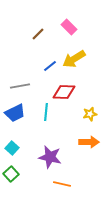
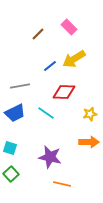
cyan line: moved 1 px down; rotated 60 degrees counterclockwise
cyan square: moved 2 px left; rotated 24 degrees counterclockwise
